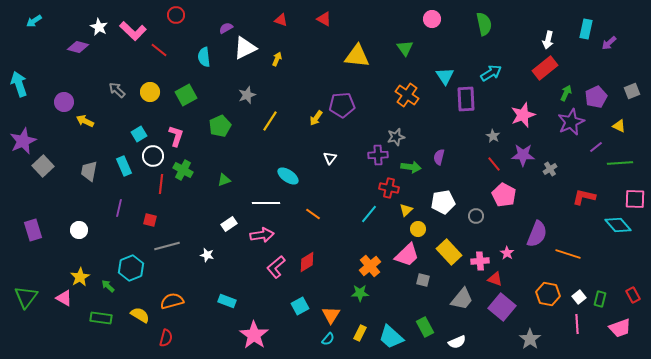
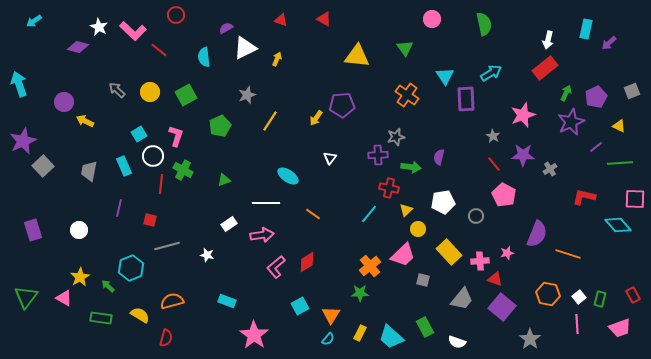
pink star at (507, 253): rotated 24 degrees clockwise
pink trapezoid at (407, 255): moved 4 px left
white semicircle at (457, 342): rotated 42 degrees clockwise
